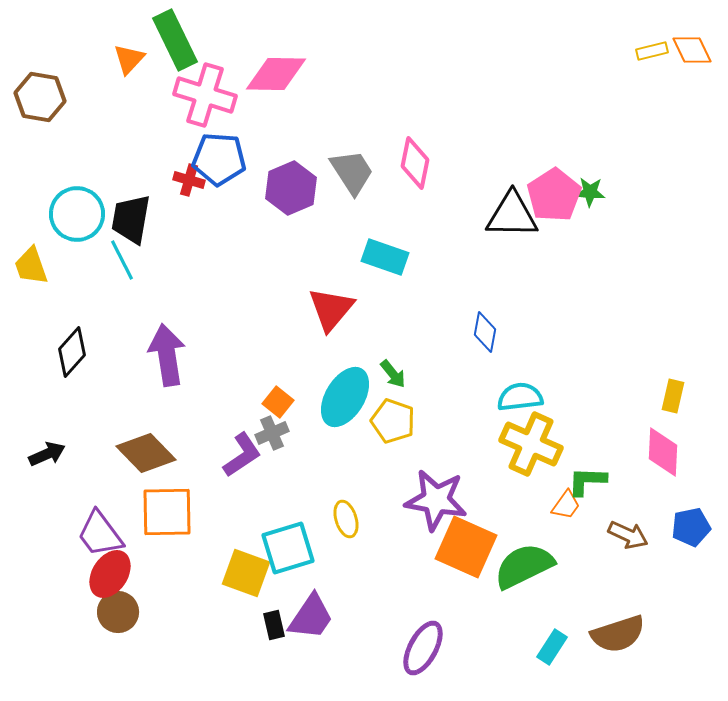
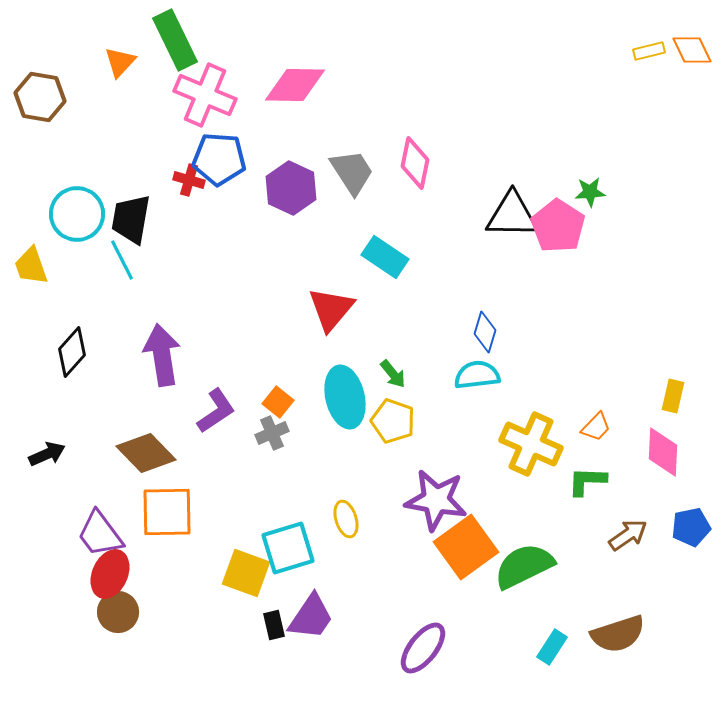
yellow rectangle at (652, 51): moved 3 px left
orange triangle at (129, 59): moved 9 px left, 3 px down
pink diamond at (276, 74): moved 19 px right, 11 px down
pink cross at (205, 95): rotated 6 degrees clockwise
purple hexagon at (291, 188): rotated 12 degrees counterclockwise
green star at (590, 192): rotated 8 degrees counterclockwise
pink pentagon at (554, 195): moved 4 px right, 31 px down; rotated 6 degrees counterclockwise
cyan rectangle at (385, 257): rotated 15 degrees clockwise
blue diamond at (485, 332): rotated 6 degrees clockwise
purple arrow at (167, 355): moved 5 px left
cyan ellipse at (345, 397): rotated 44 degrees counterclockwise
cyan semicircle at (520, 397): moved 43 px left, 22 px up
purple L-shape at (242, 455): moved 26 px left, 44 px up
orange trapezoid at (566, 505): moved 30 px right, 78 px up; rotated 8 degrees clockwise
brown arrow at (628, 535): rotated 60 degrees counterclockwise
orange square at (466, 547): rotated 30 degrees clockwise
red ellipse at (110, 574): rotated 9 degrees counterclockwise
purple ellipse at (423, 648): rotated 10 degrees clockwise
